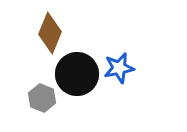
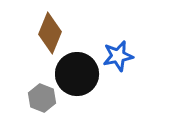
blue star: moved 1 px left, 12 px up
